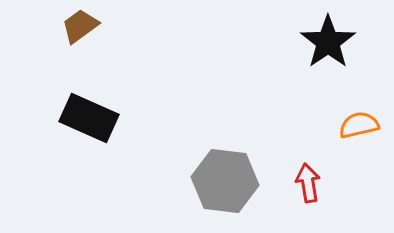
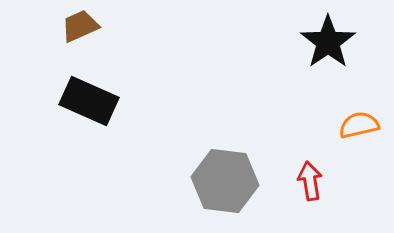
brown trapezoid: rotated 12 degrees clockwise
black rectangle: moved 17 px up
red arrow: moved 2 px right, 2 px up
